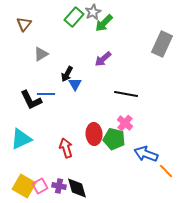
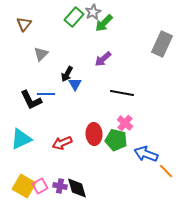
gray triangle: rotated 14 degrees counterclockwise
black line: moved 4 px left, 1 px up
green pentagon: moved 2 px right, 1 px down
red arrow: moved 4 px left, 5 px up; rotated 96 degrees counterclockwise
purple cross: moved 1 px right
